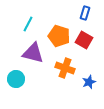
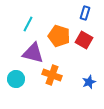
orange cross: moved 13 px left, 7 px down
